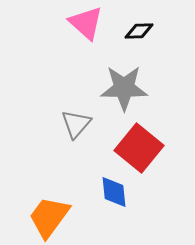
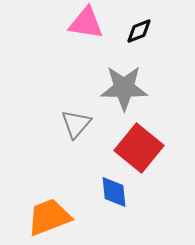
pink triangle: rotated 33 degrees counterclockwise
black diamond: rotated 20 degrees counterclockwise
orange trapezoid: rotated 33 degrees clockwise
